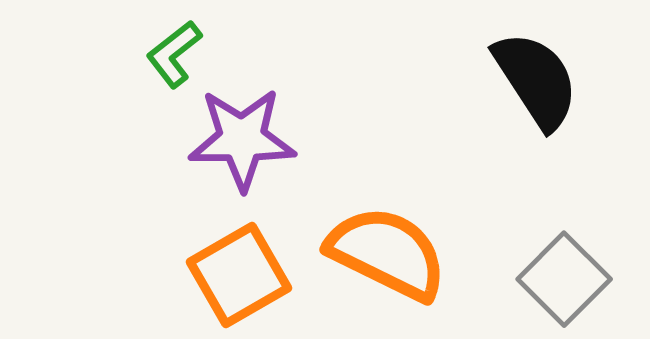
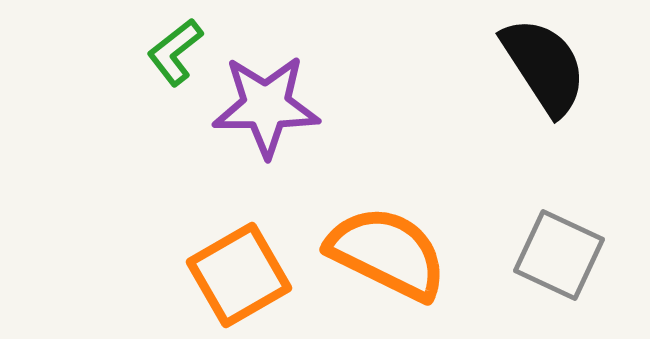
green L-shape: moved 1 px right, 2 px up
black semicircle: moved 8 px right, 14 px up
purple star: moved 24 px right, 33 px up
gray square: moved 5 px left, 24 px up; rotated 20 degrees counterclockwise
